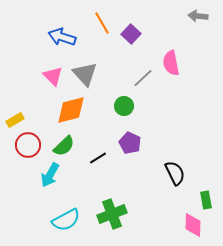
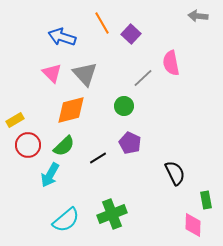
pink triangle: moved 1 px left, 3 px up
cyan semicircle: rotated 12 degrees counterclockwise
